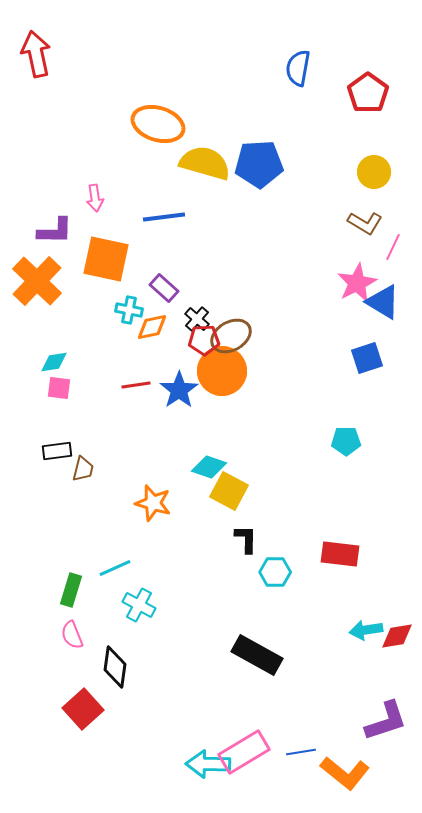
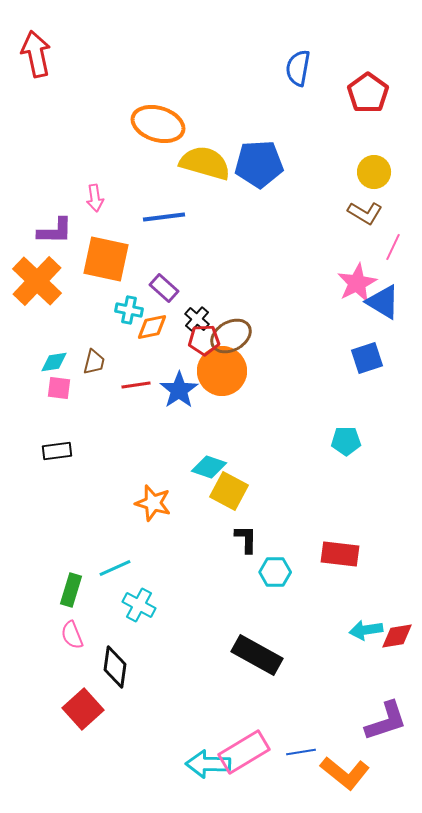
brown L-shape at (365, 223): moved 10 px up
brown trapezoid at (83, 469): moved 11 px right, 107 px up
